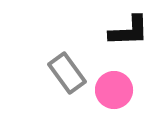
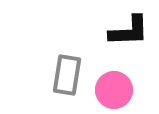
gray rectangle: moved 2 px down; rotated 45 degrees clockwise
